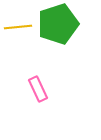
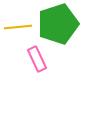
pink rectangle: moved 1 px left, 30 px up
